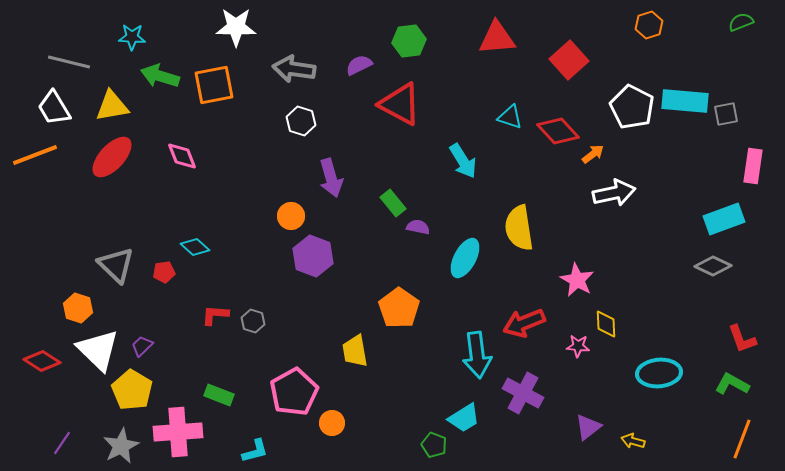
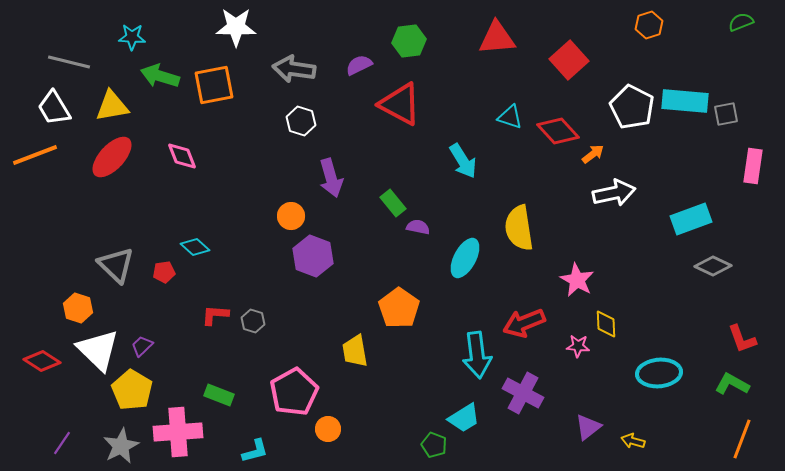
cyan rectangle at (724, 219): moved 33 px left
orange circle at (332, 423): moved 4 px left, 6 px down
